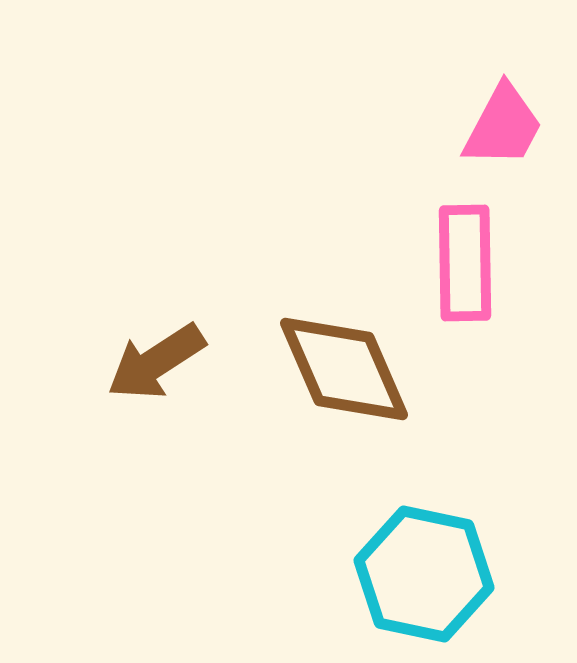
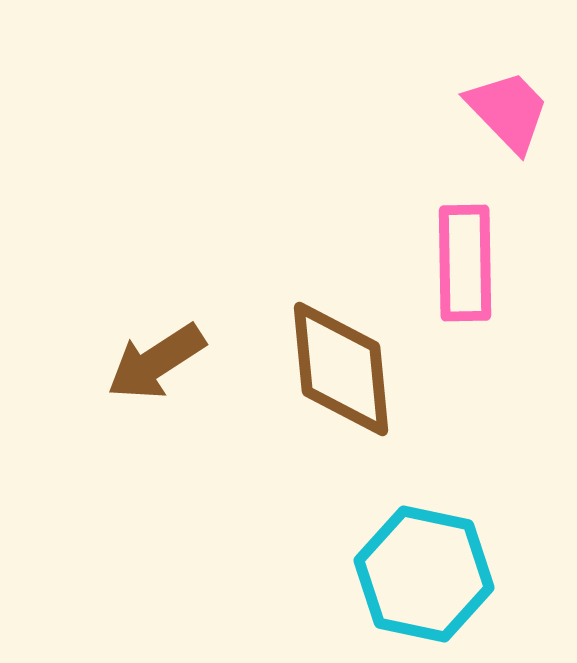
pink trapezoid: moved 5 px right, 15 px up; rotated 72 degrees counterclockwise
brown diamond: moved 3 px left; rotated 18 degrees clockwise
